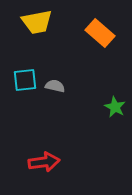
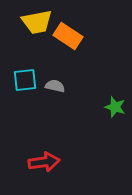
orange rectangle: moved 32 px left, 3 px down; rotated 8 degrees counterclockwise
green star: rotated 10 degrees counterclockwise
